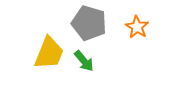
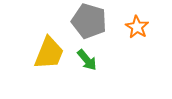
gray pentagon: moved 2 px up
green arrow: moved 3 px right, 1 px up
